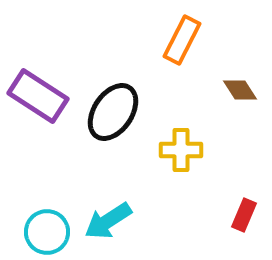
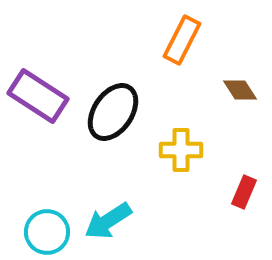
red rectangle: moved 23 px up
